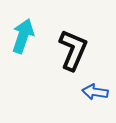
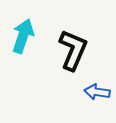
blue arrow: moved 2 px right
